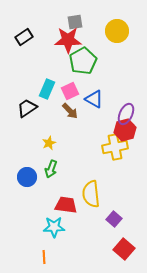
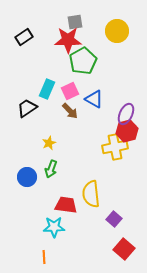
red hexagon: moved 2 px right, 1 px down
